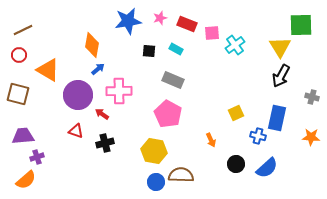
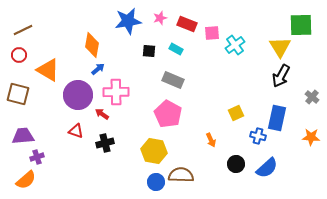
pink cross: moved 3 px left, 1 px down
gray cross: rotated 24 degrees clockwise
